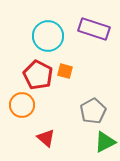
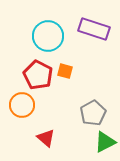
gray pentagon: moved 2 px down
